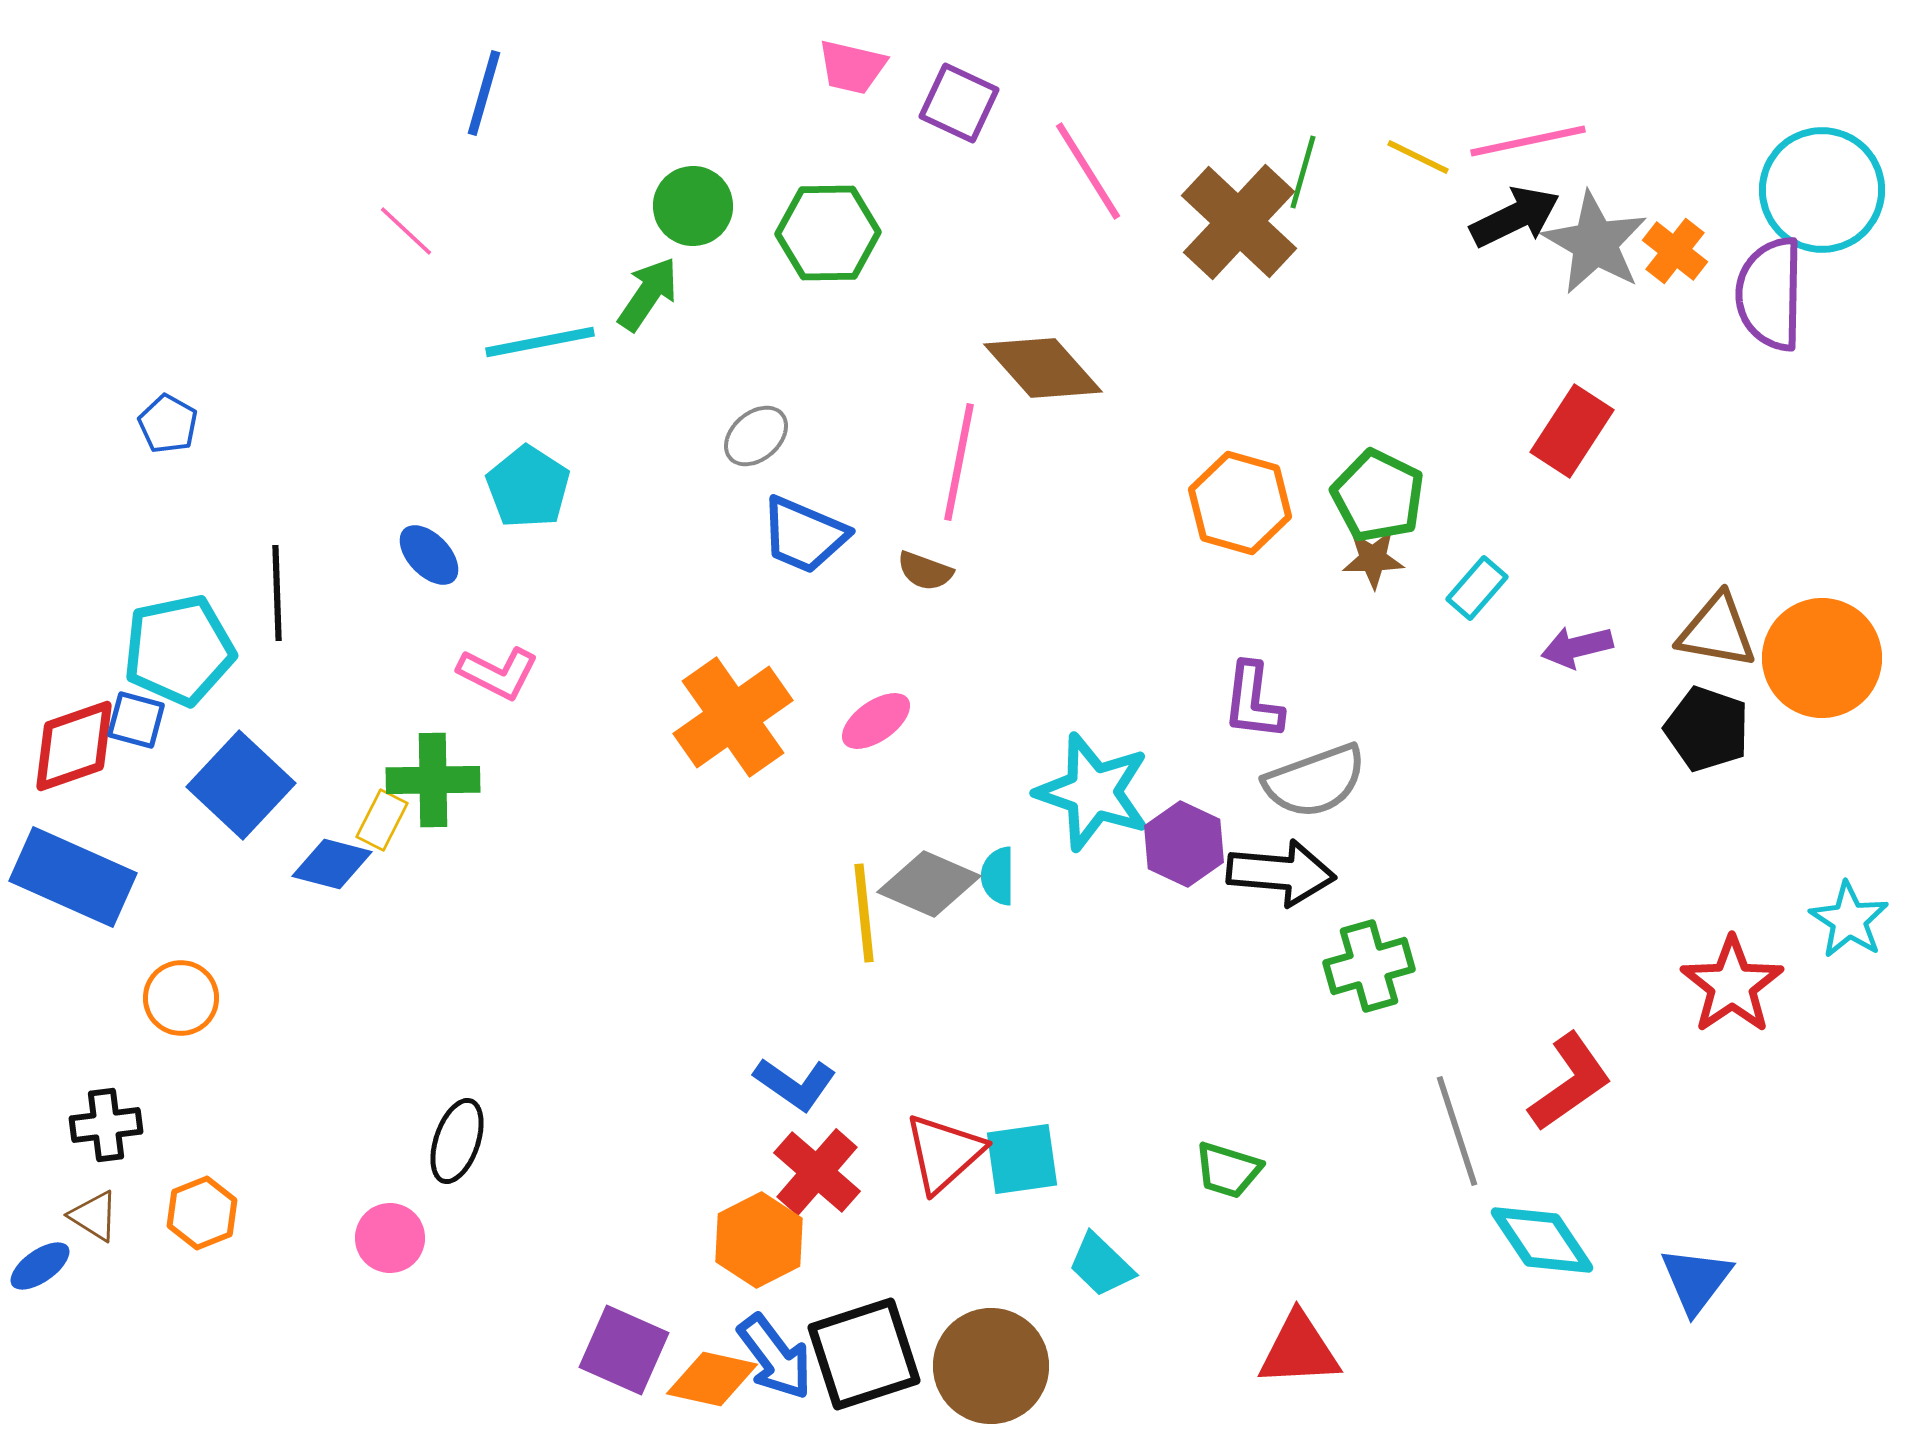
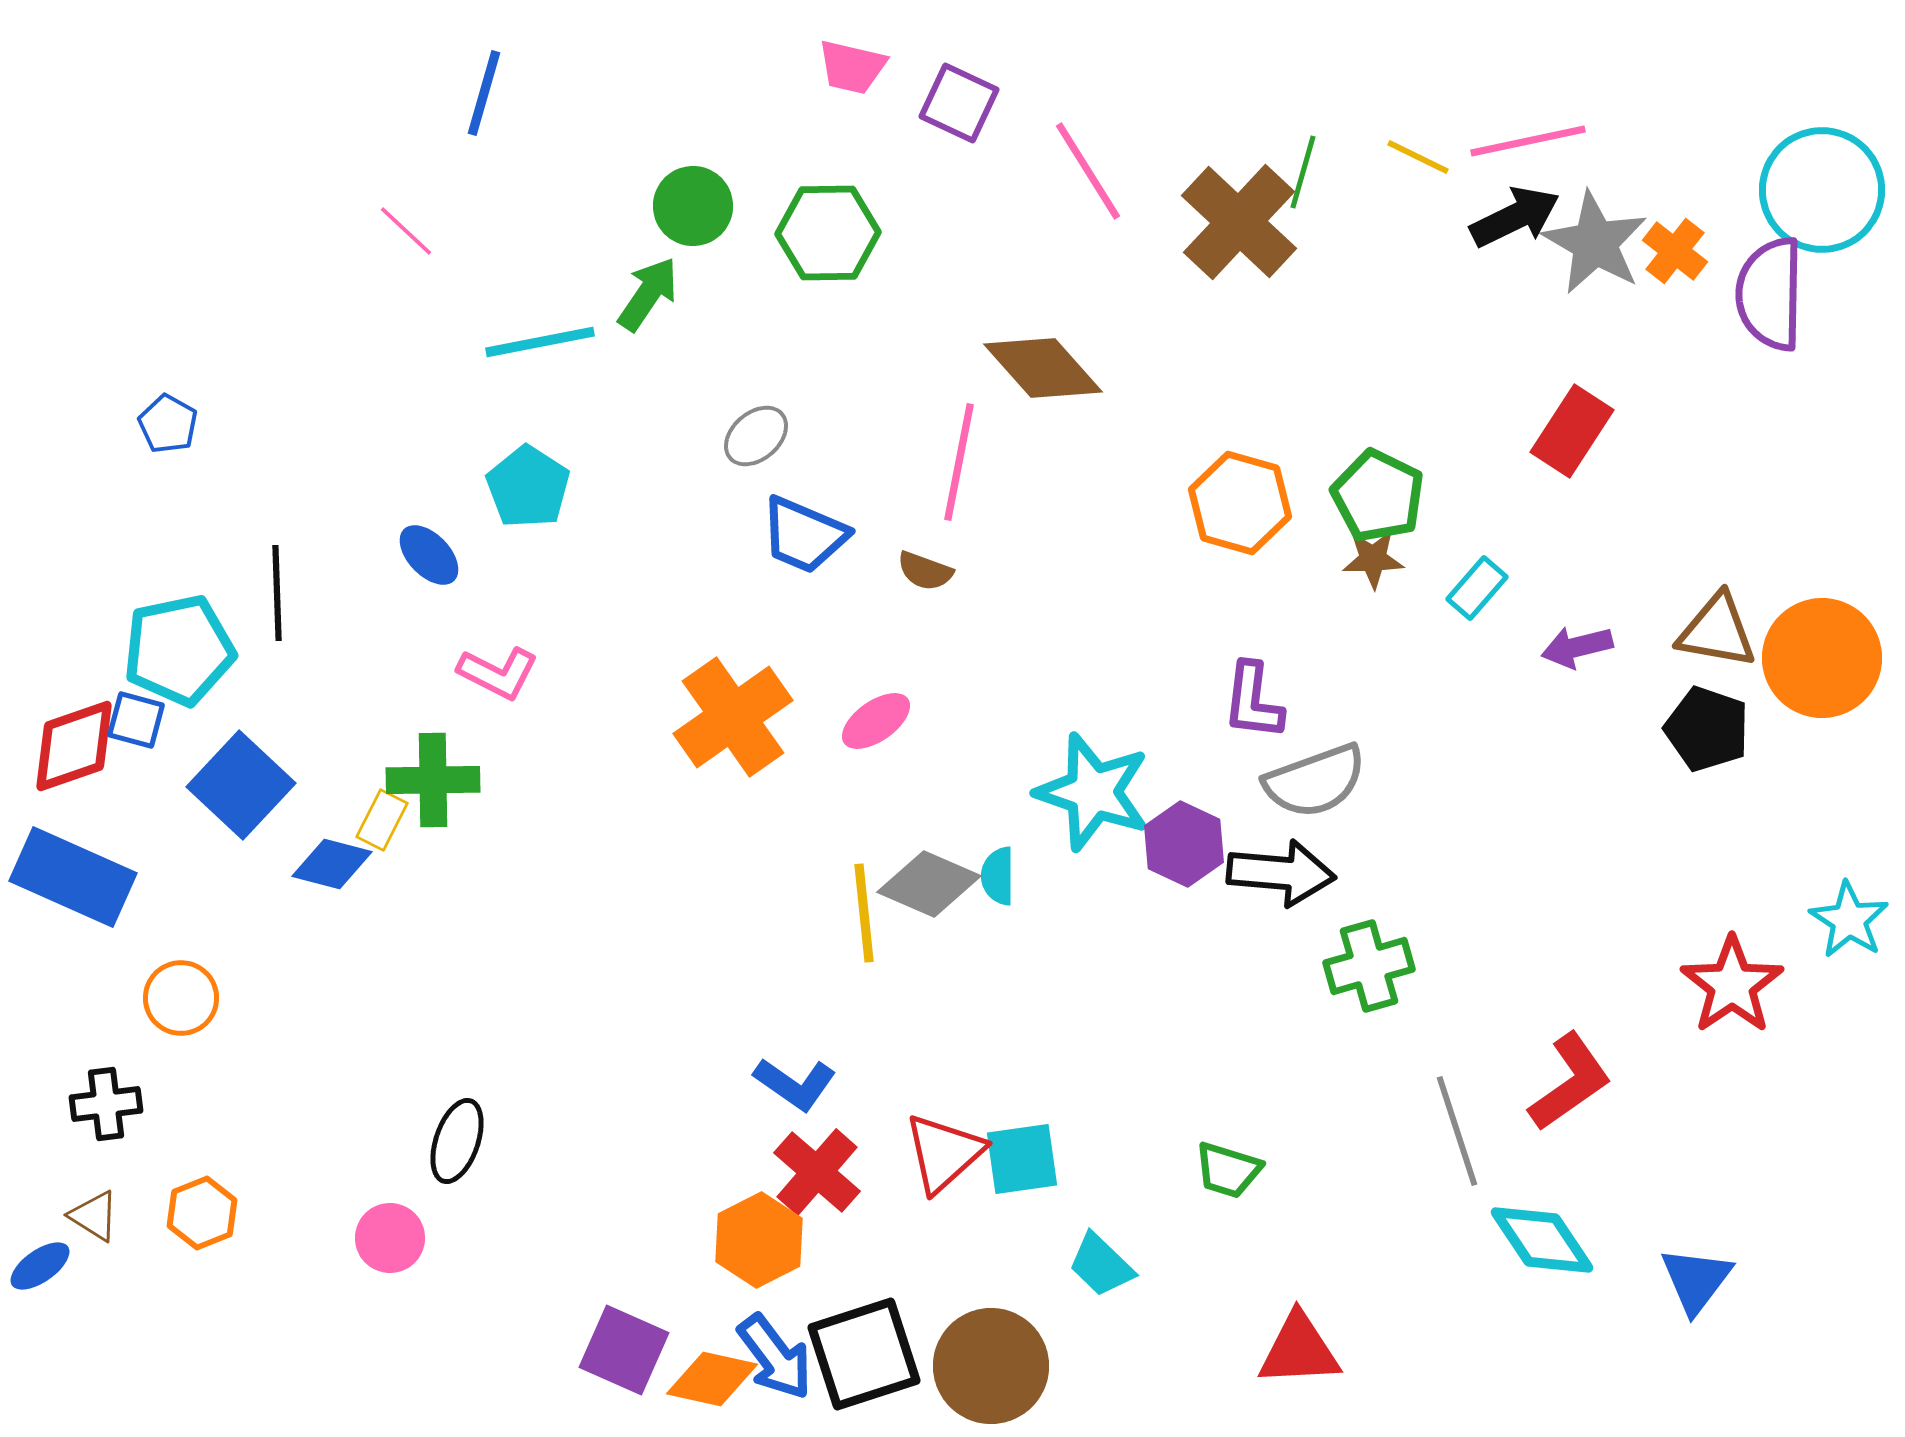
black cross at (106, 1125): moved 21 px up
